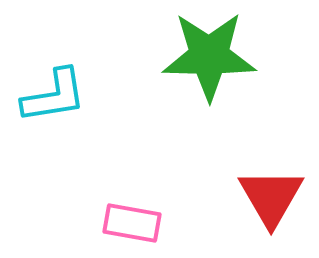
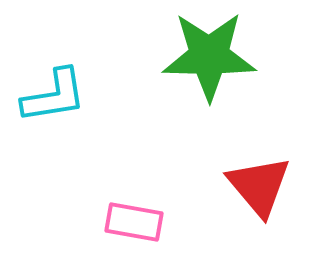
red triangle: moved 12 px left, 11 px up; rotated 10 degrees counterclockwise
pink rectangle: moved 2 px right, 1 px up
